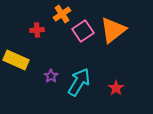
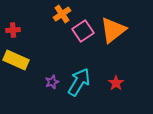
red cross: moved 24 px left
purple star: moved 1 px right, 6 px down; rotated 16 degrees clockwise
red star: moved 5 px up
